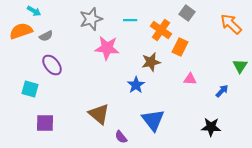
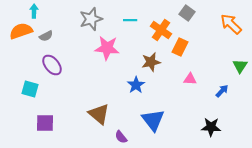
cyan arrow: rotated 120 degrees counterclockwise
